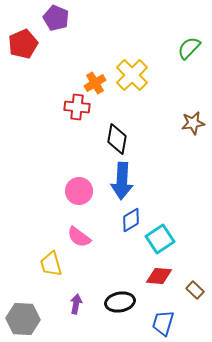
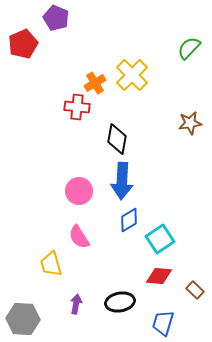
brown star: moved 3 px left
blue diamond: moved 2 px left
pink semicircle: rotated 20 degrees clockwise
